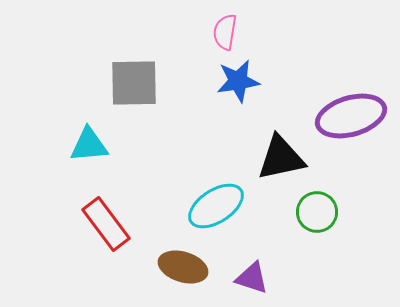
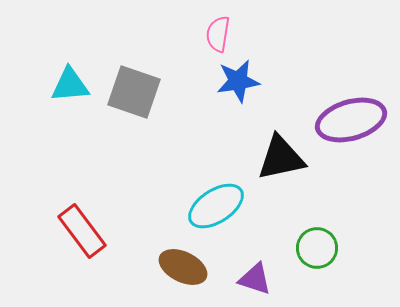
pink semicircle: moved 7 px left, 2 px down
gray square: moved 9 px down; rotated 20 degrees clockwise
purple ellipse: moved 4 px down
cyan triangle: moved 19 px left, 60 px up
green circle: moved 36 px down
red rectangle: moved 24 px left, 7 px down
brown ellipse: rotated 9 degrees clockwise
purple triangle: moved 3 px right, 1 px down
